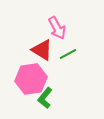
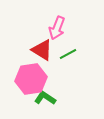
pink arrow: rotated 50 degrees clockwise
green L-shape: rotated 85 degrees clockwise
